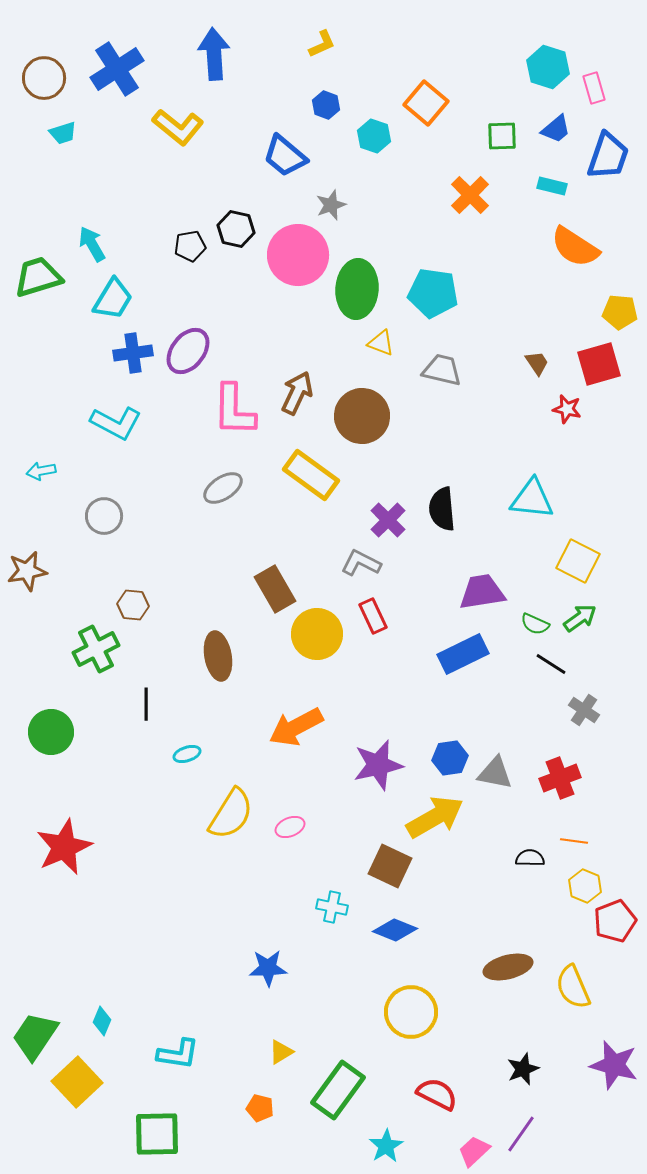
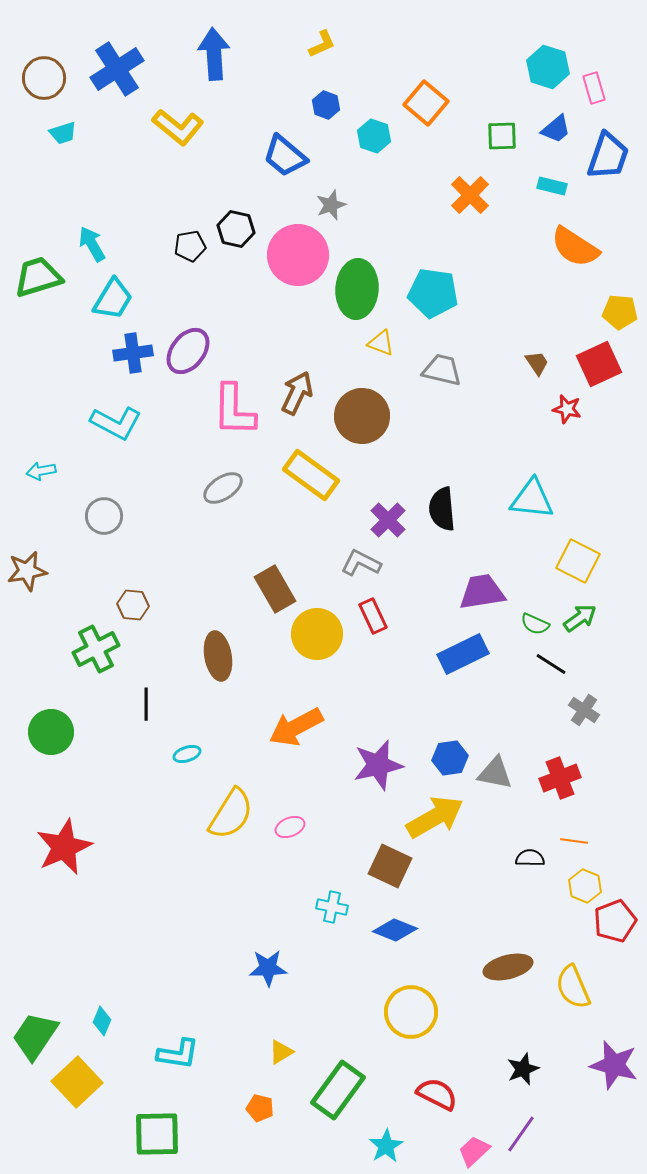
red square at (599, 364): rotated 9 degrees counterclockwise
